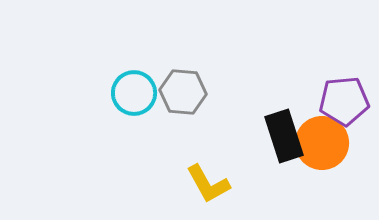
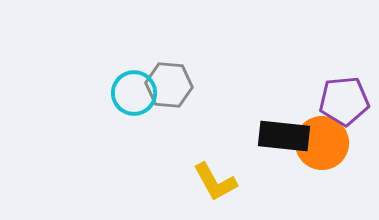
gray hexagon: moved 14 px left, 7 px up
black rectangle: rotated 66 degrees counterclockwise
yellow L-shape: moved 7 px right, 2 px up
